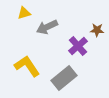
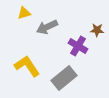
purple cross: rotated 18 degrees counterclockwise
